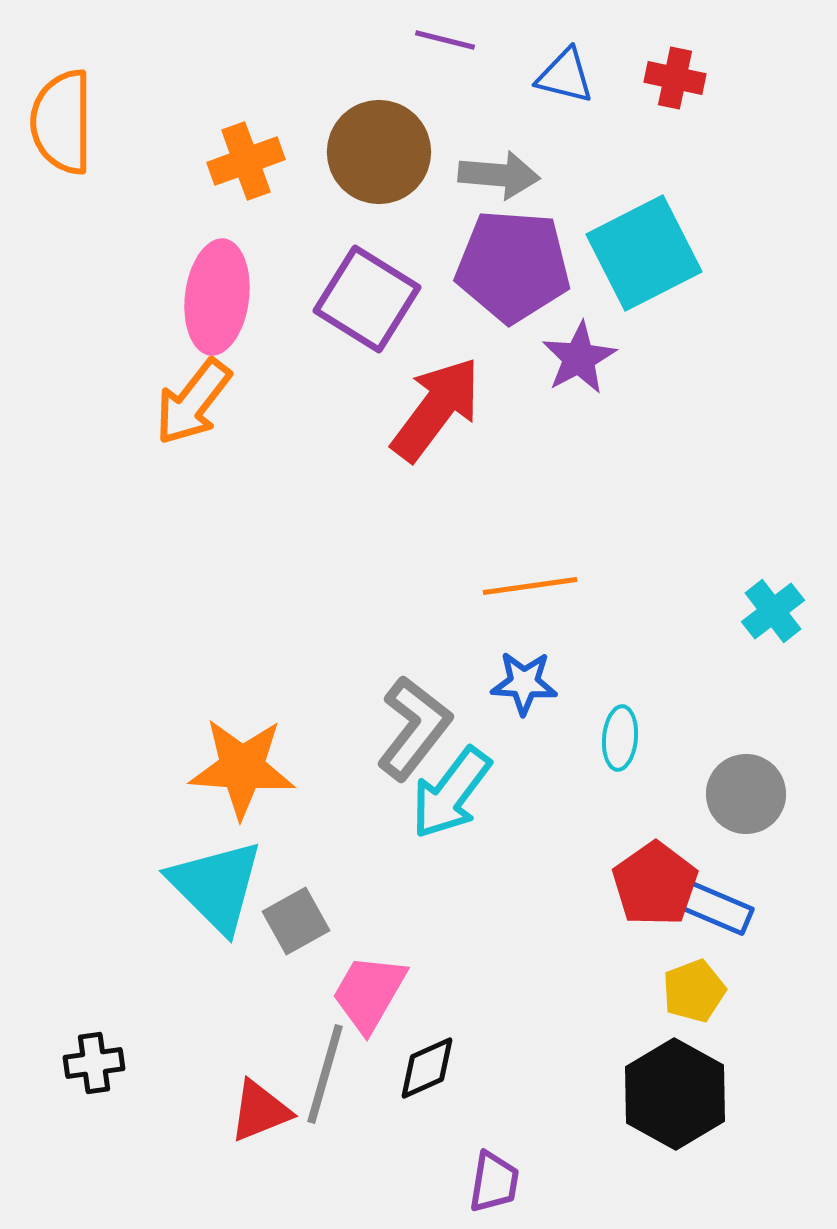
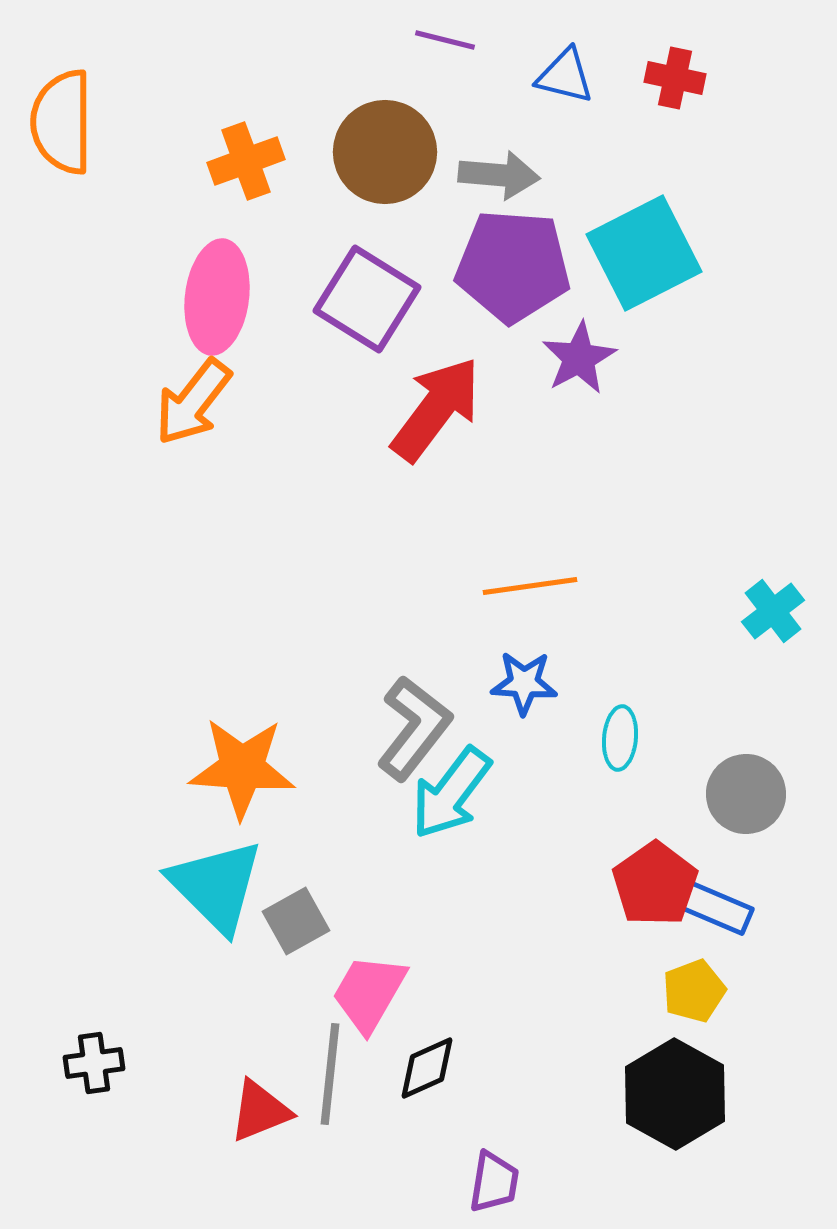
brown circle: moved 6 px right
gray line: moved 5 px right; rotated 10 degrees counterclockwise
